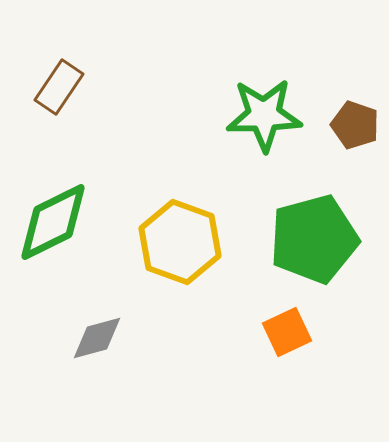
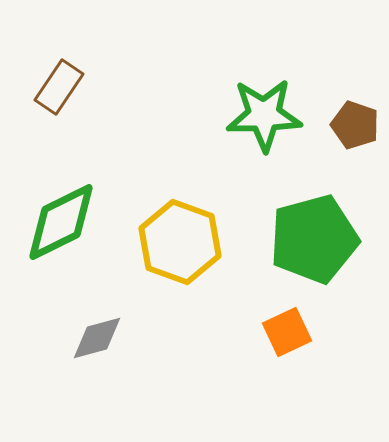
green diamond: moved 8 px right
